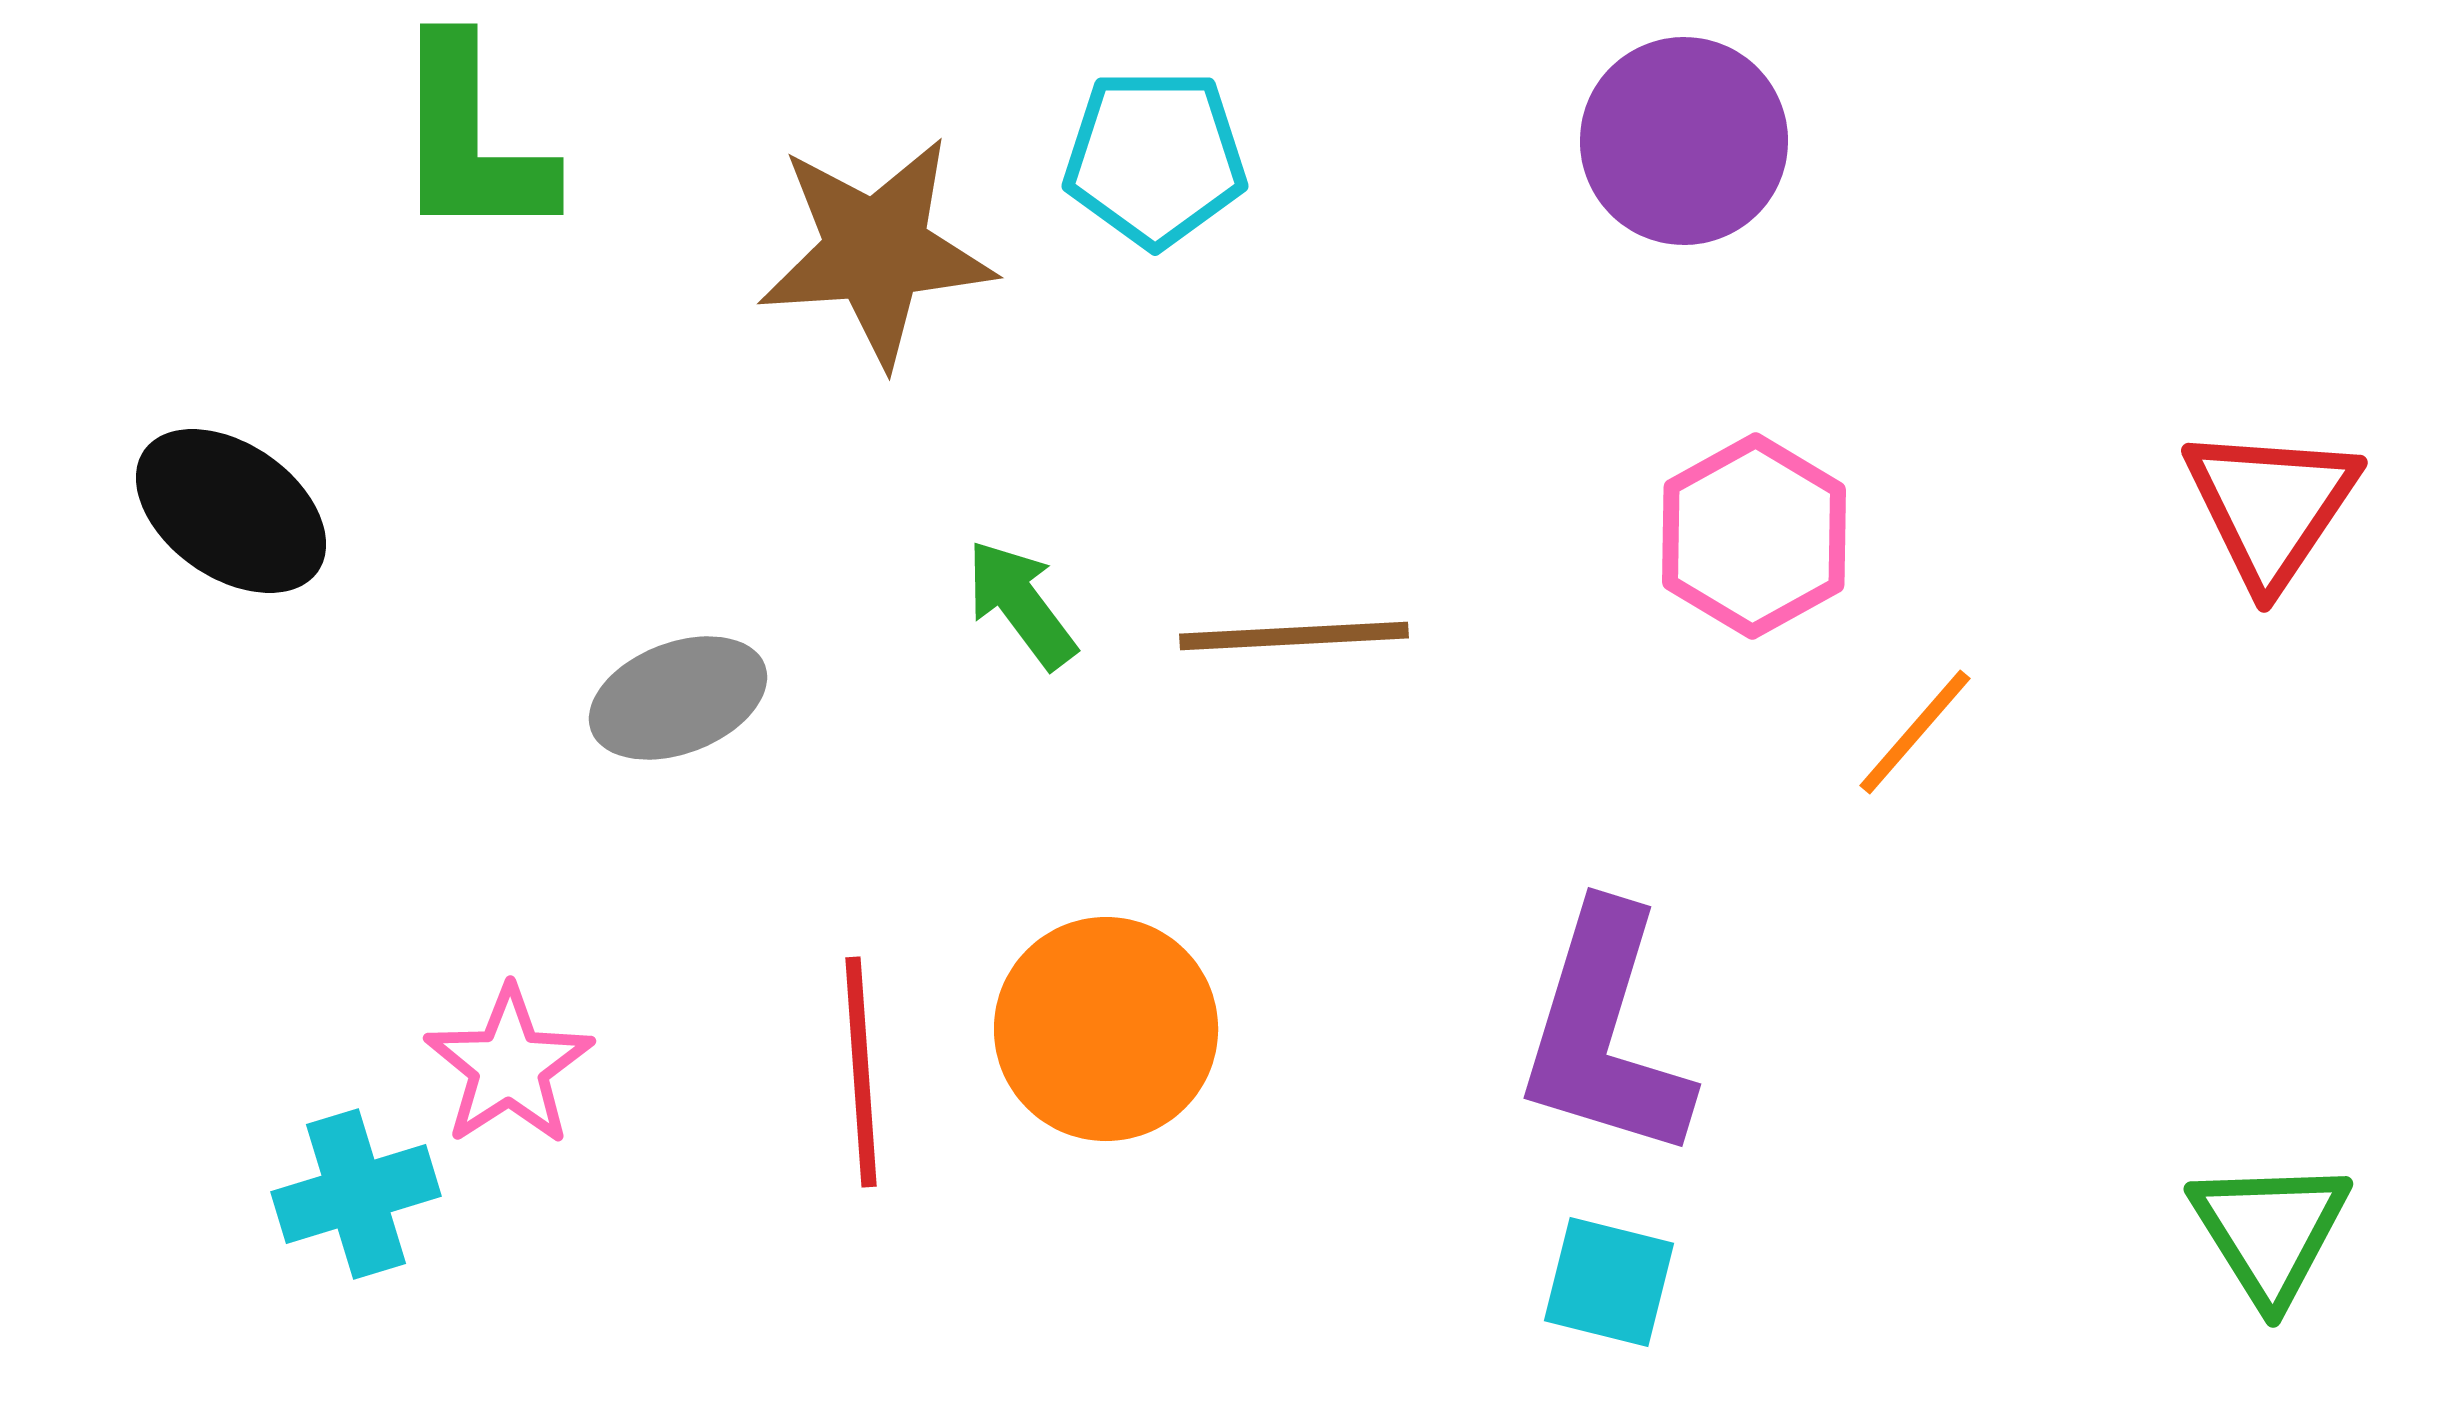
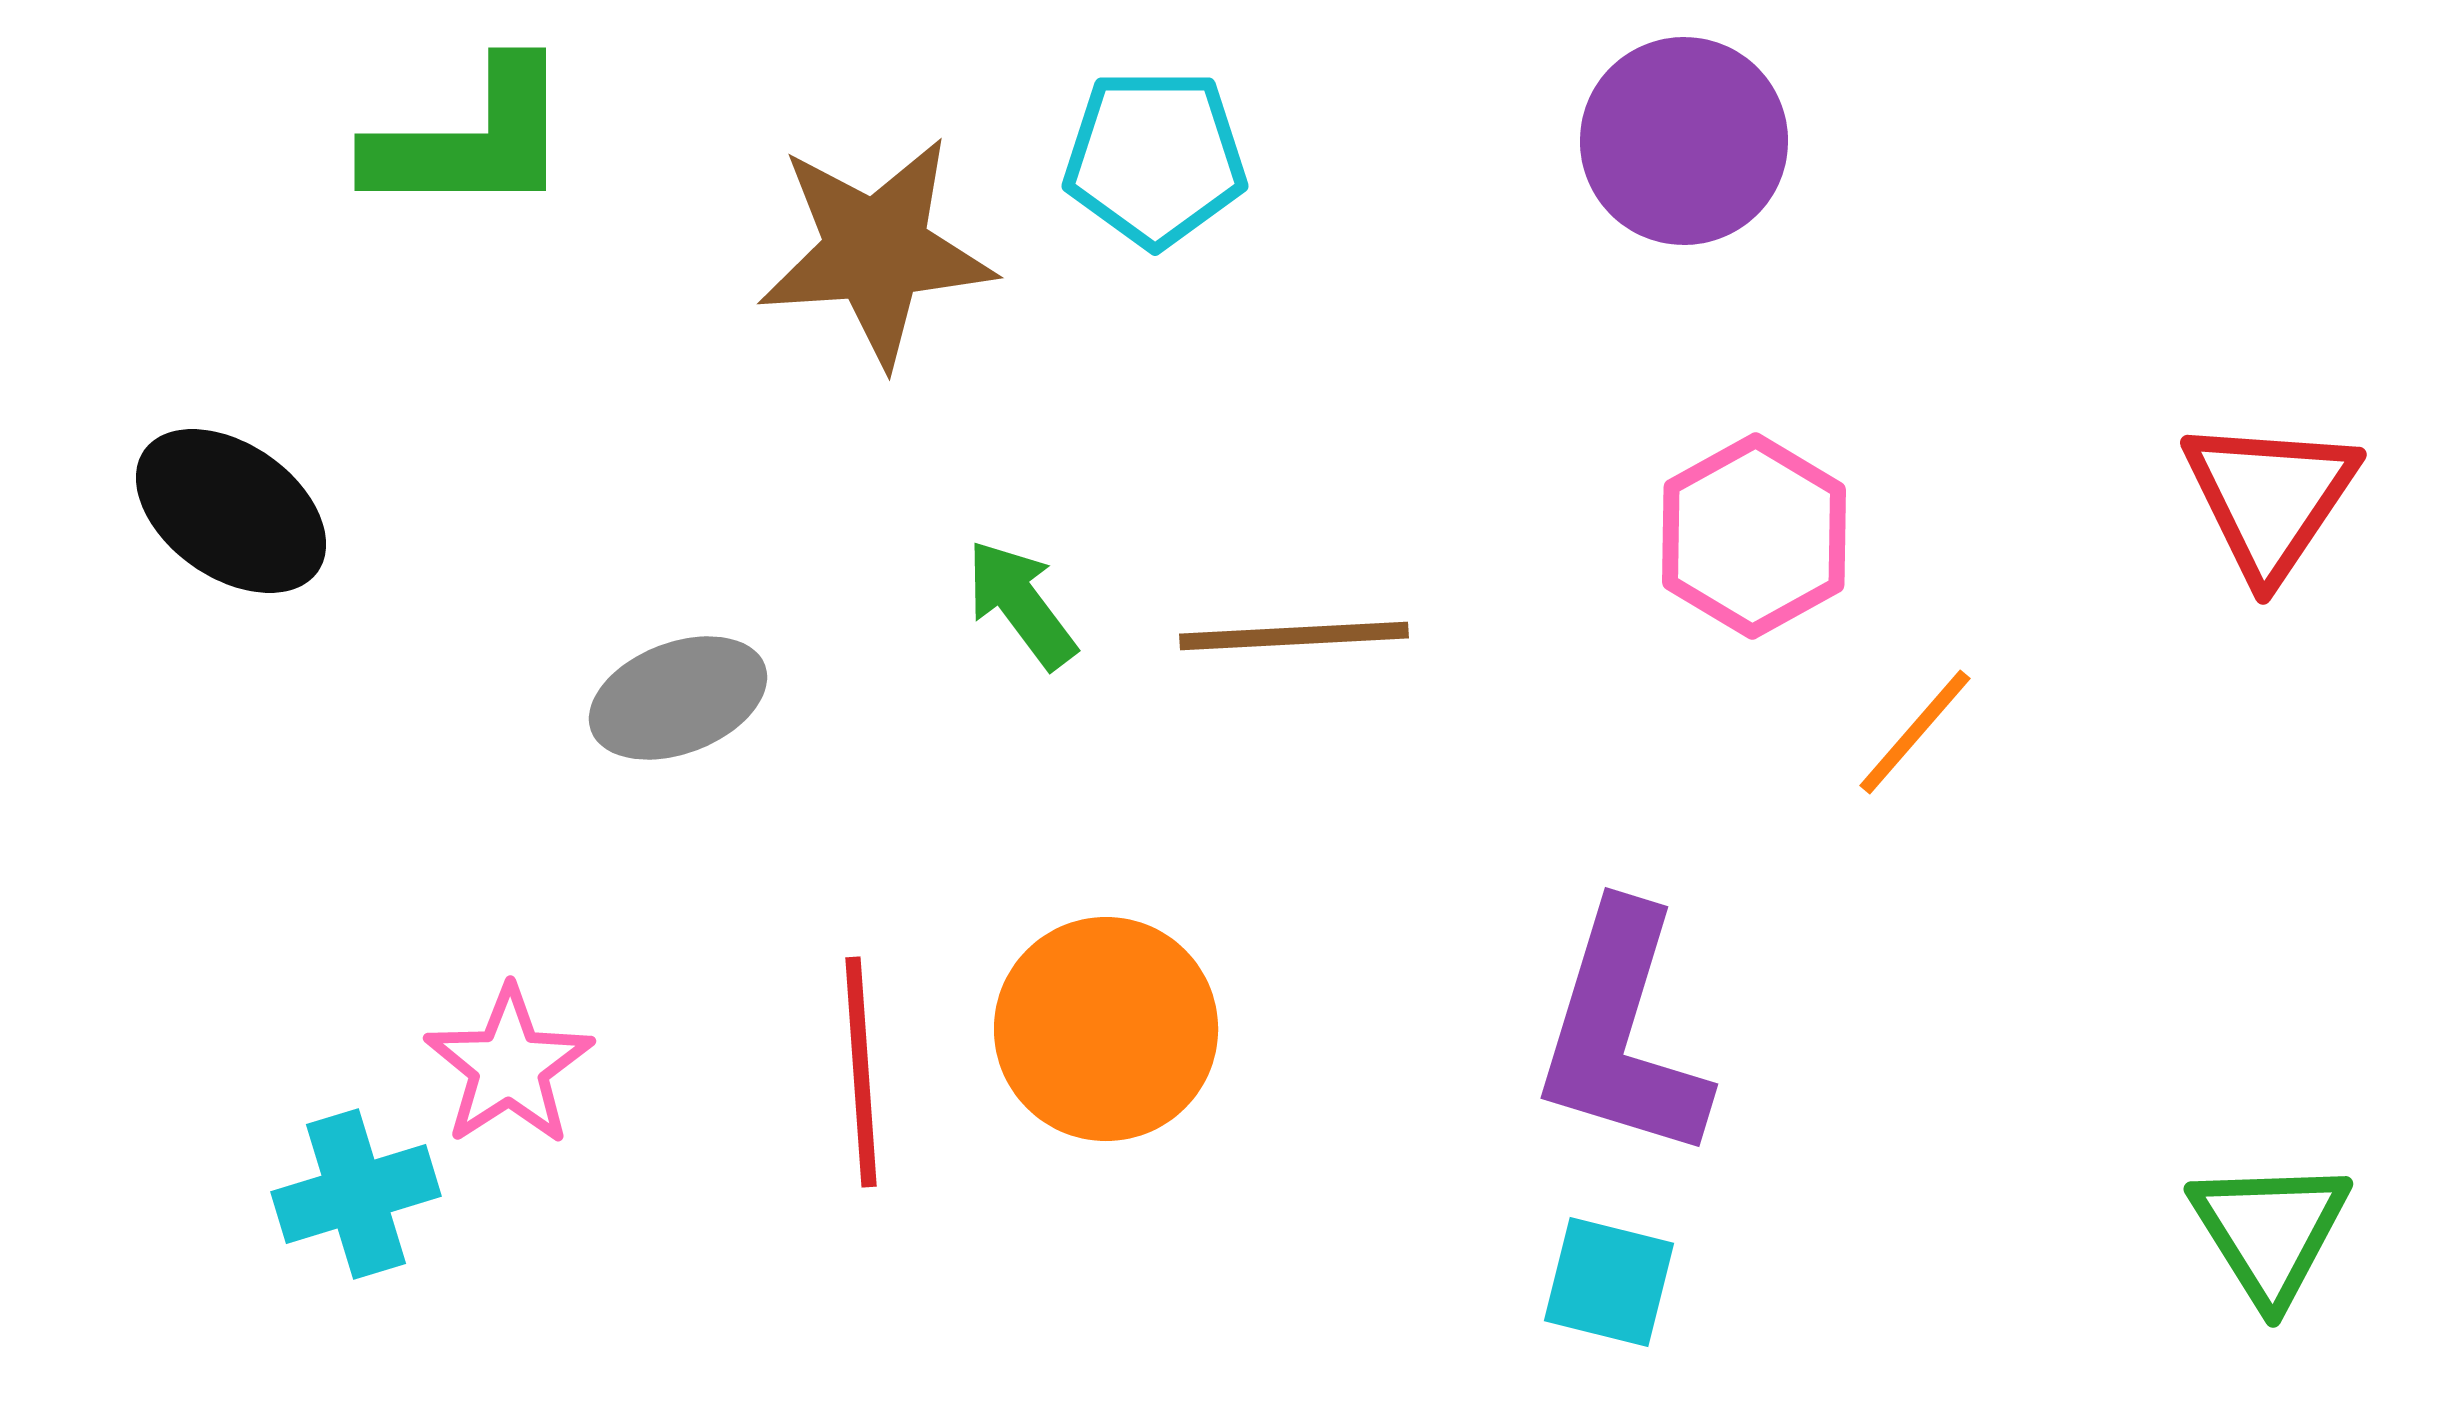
green L-shape: rotated 90 degrees counterclockwise
red triangle: moved 1 px left, 8 px up
purple L-shape: moved 17 px right
